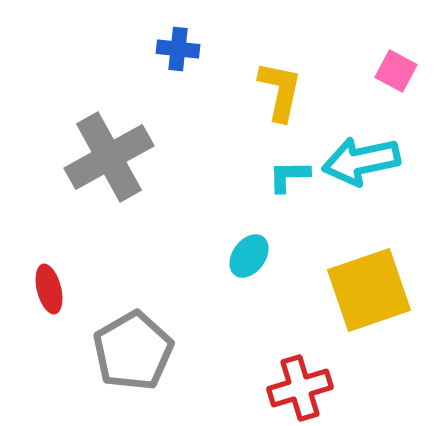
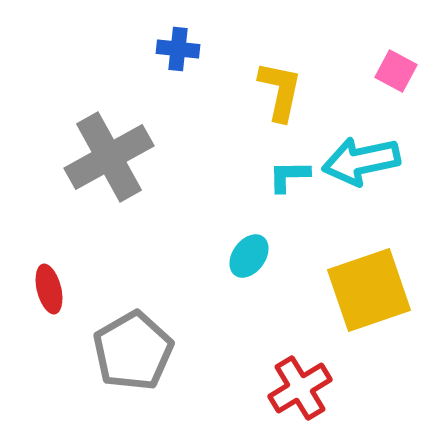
red cross: rotated 14 degrees counterclockwise
